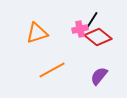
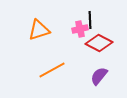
black line: moved 2 px left; rotated 36 degrees counterclockwise
orange triangle: moved 2 px right, 3 px up
red diamond: moved 1 px right, 6 px down; rotated 12 degrees counterclockwise
